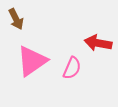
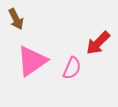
red arrow: rotated 56 degrees counterclockwise
